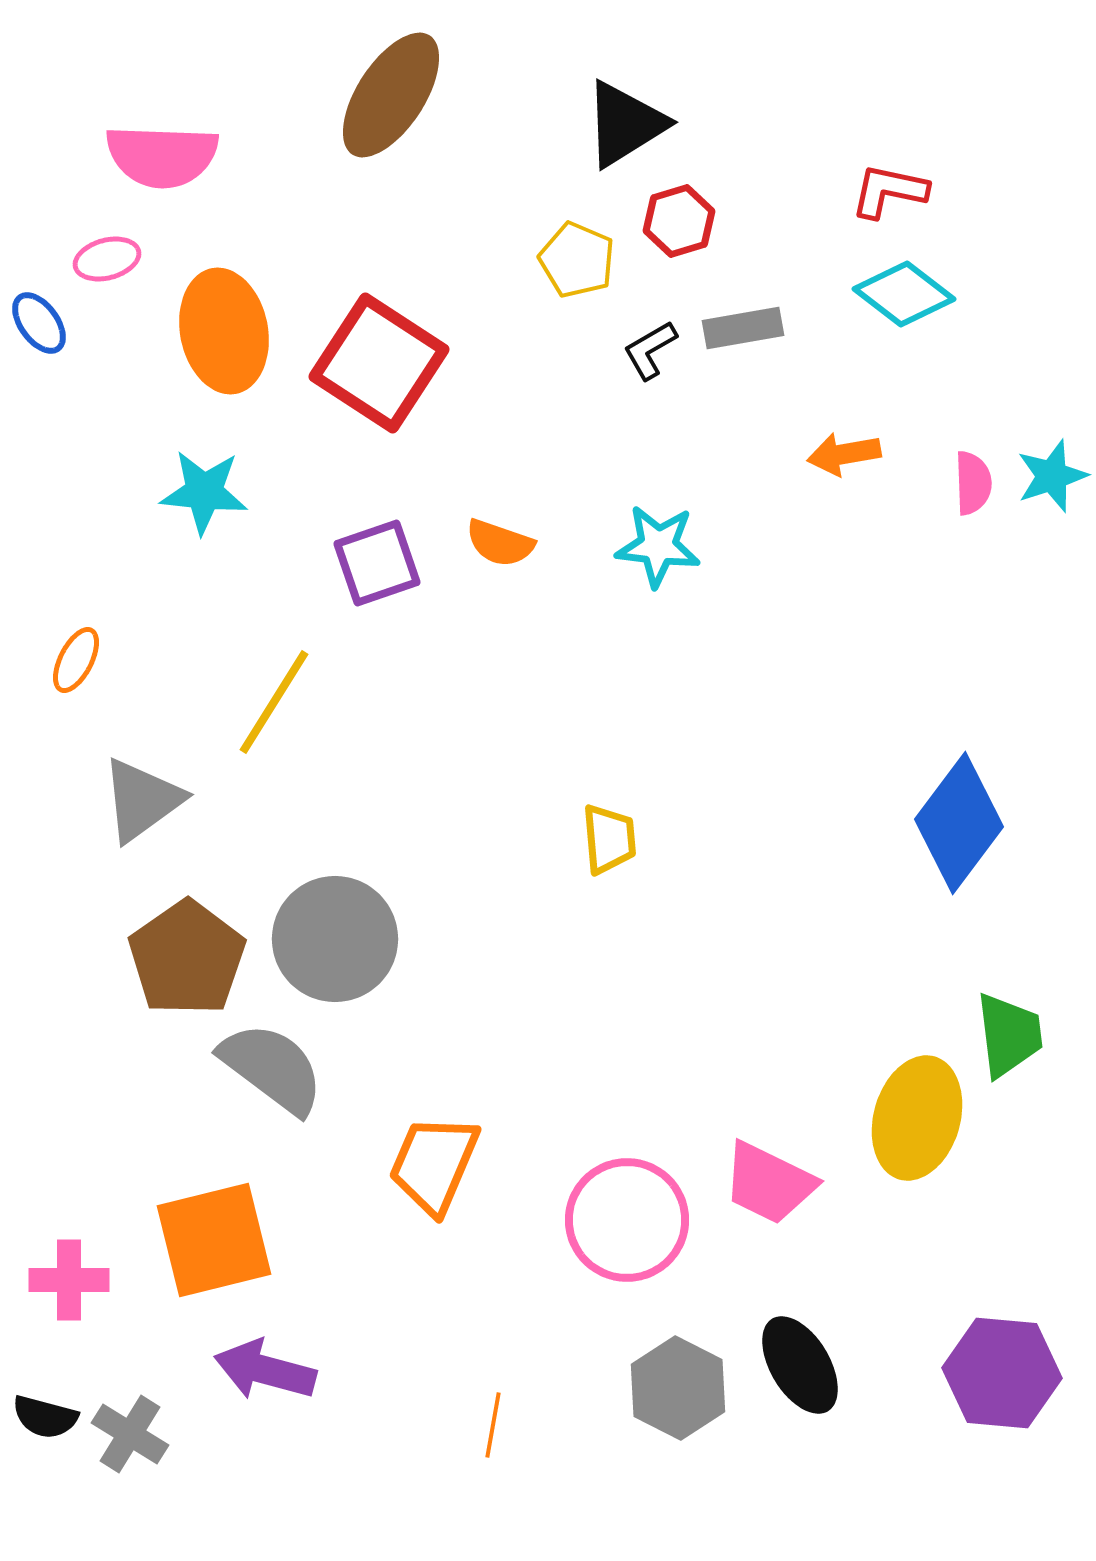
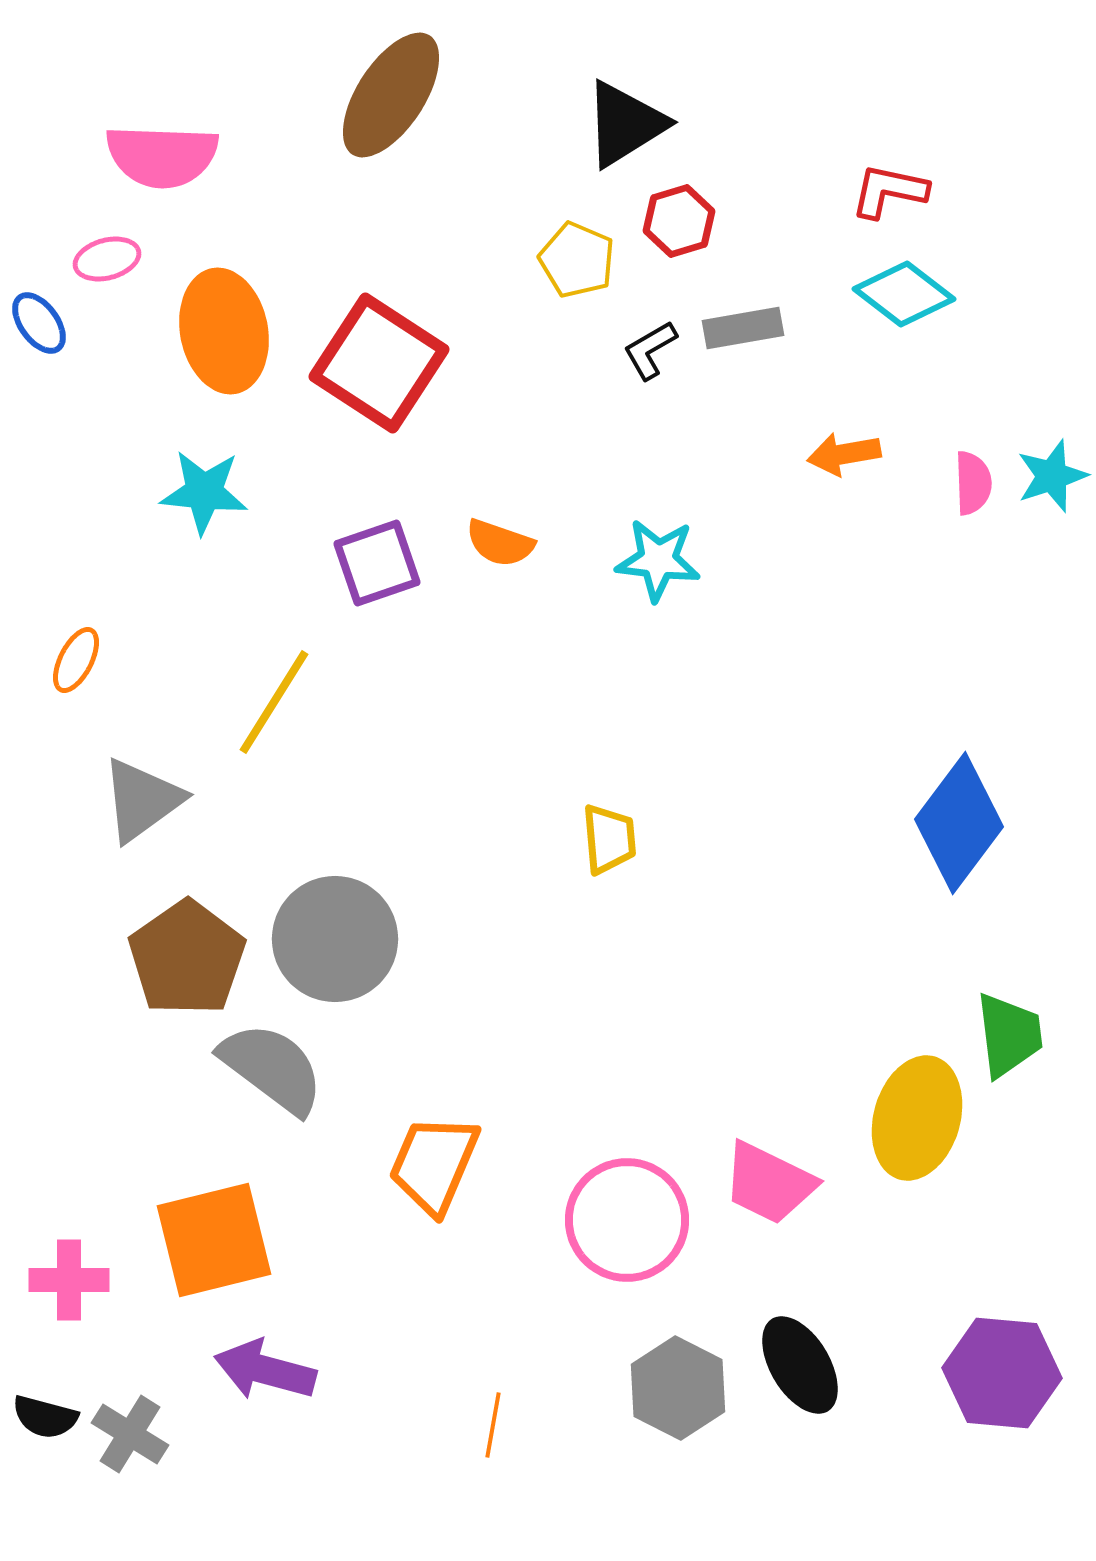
cyan star at (658, 546): moved 14 px down
